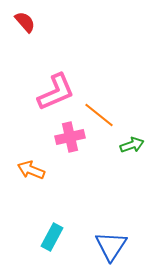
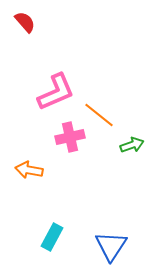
orange arrow: moved 2 px left; rotated 12 degrees counterclockwise
